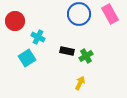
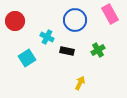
blue circle: moved 4 px left, 6 px down
cyan cross: moved 9 px right
green cross: moved 12 px right, 6 px up
